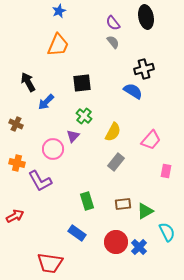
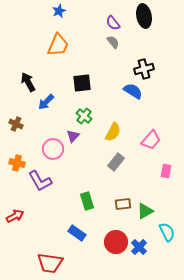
black ellipse: moved 2 px left, 1 px up
